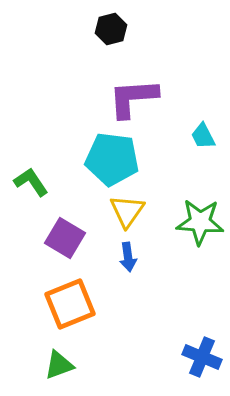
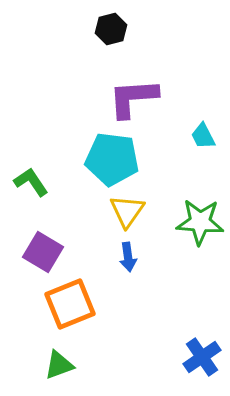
purple square: moved 22 px left, 14 px down
blue cross: rotated 33 degrees clockwise
